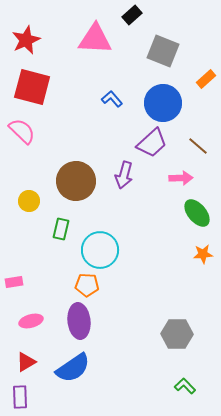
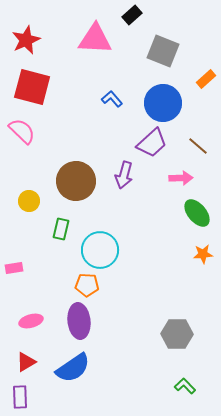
pink rectangle: moved 14 px up
